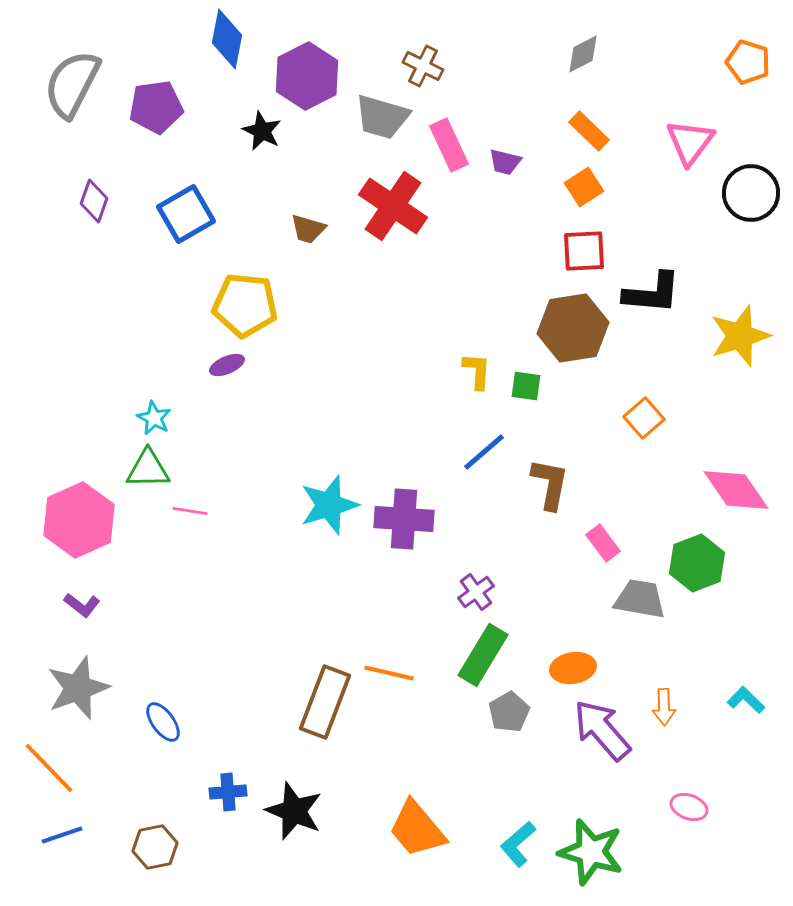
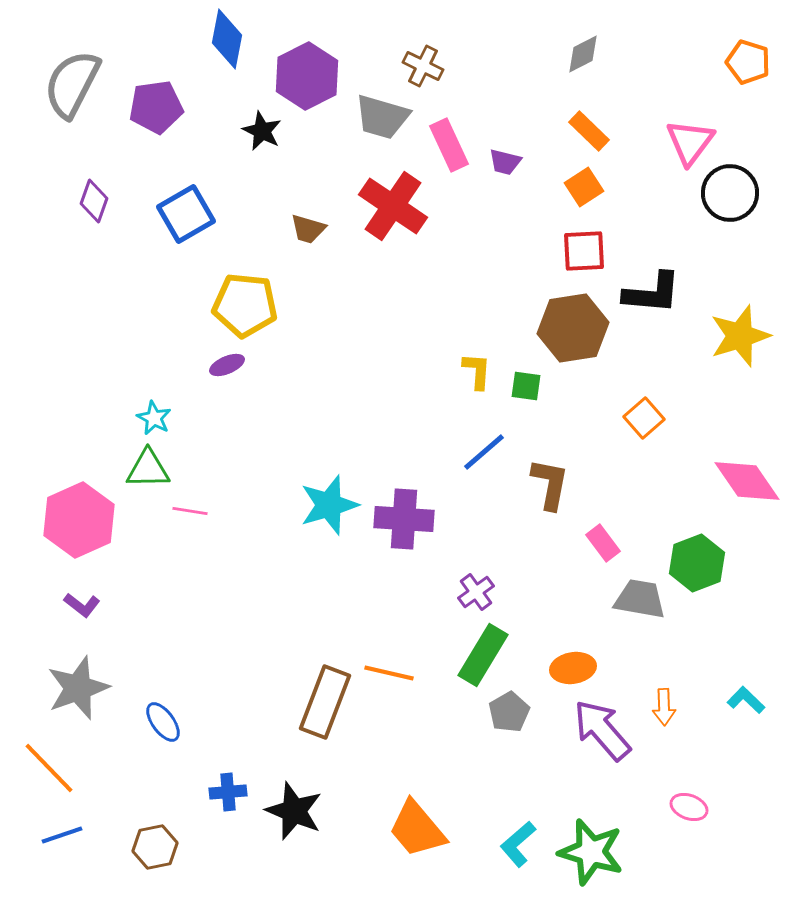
black circle at (751, 193): moved 21 px left
pink diamond at (736, 490): moved 11 px right, 9 px up
